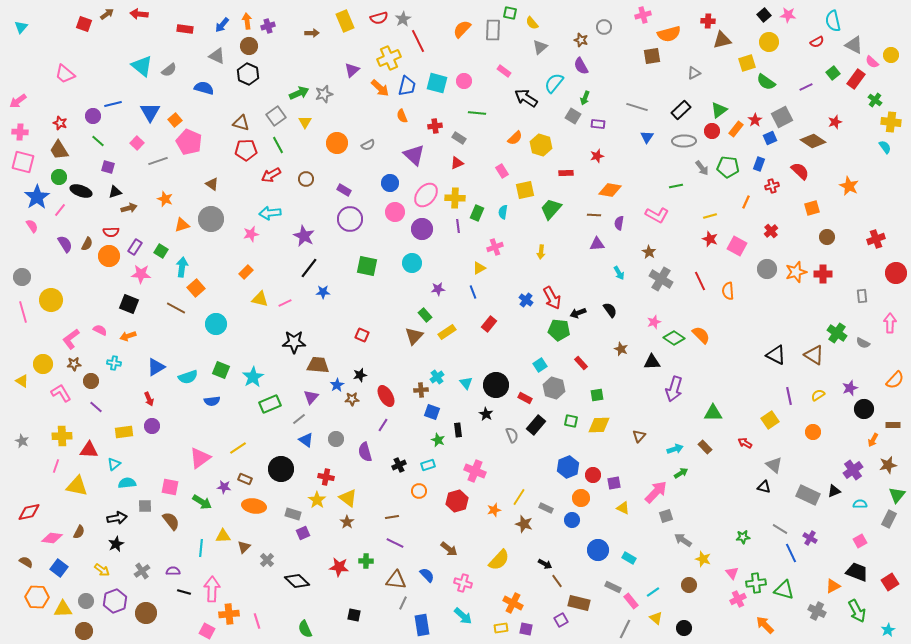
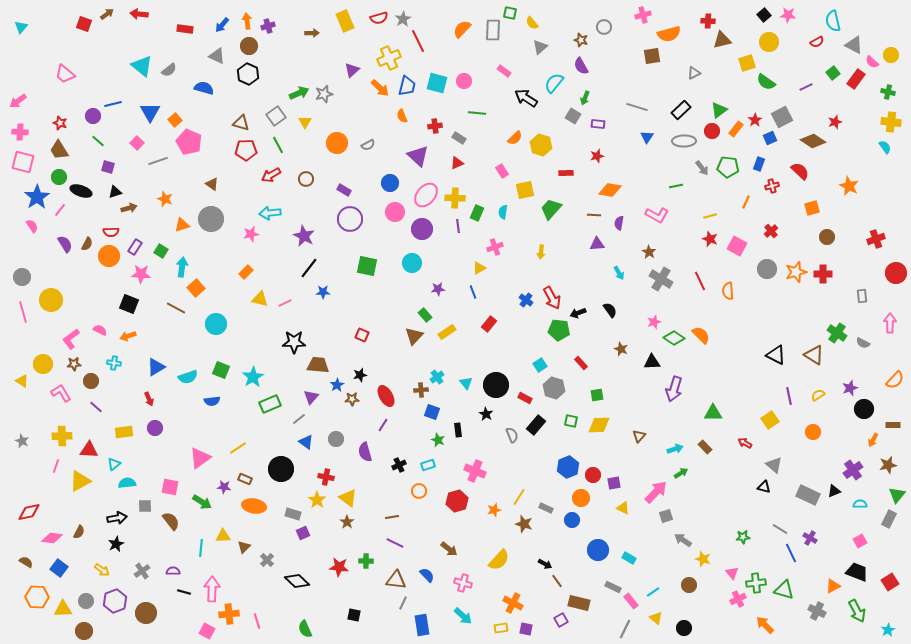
green cross at (875, 100): moved 13 px right, 8 px up; rotated 24 degrees counterclockwise
purple triangle at (414, 155): moved 4 px right, 1 px down
purple circle at (152, 426): moved 3 px right, 2 px down
blue triangle at (306, 440): moved 2 px down
yellow triangle at (77, 486): moved 3 px right, 5 px up; rotated 40 degrees counterclockwise
